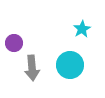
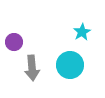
cyan star: moved 3 px down
purple circle: moved 1 px up
